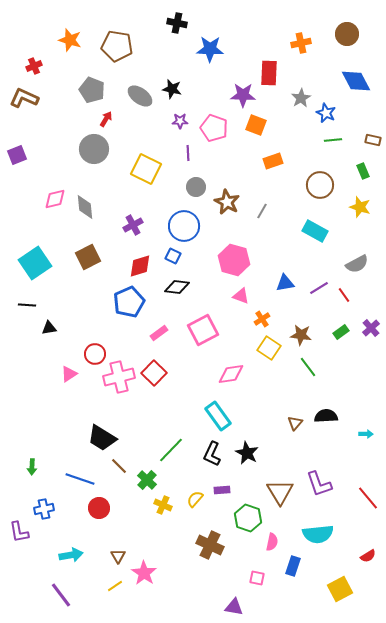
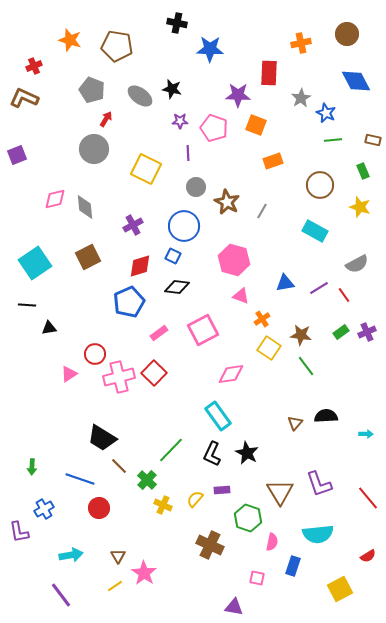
purple star at (243, 95): moved 5 px left
purple cross at (371, 328): moved 4 px left, 4 px down; rotated 18 degrees clockwise
green line at (308, 367): moved 2 px left, 1 px up
blue cross at (44, 509): rotated 18 degrees counterclockwise
